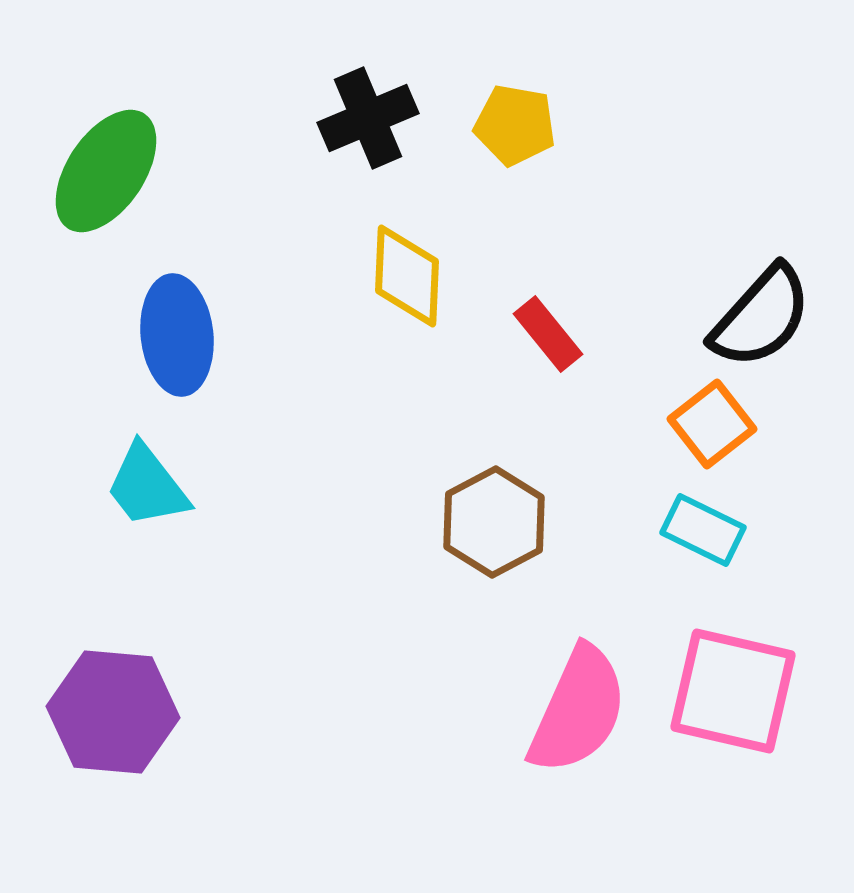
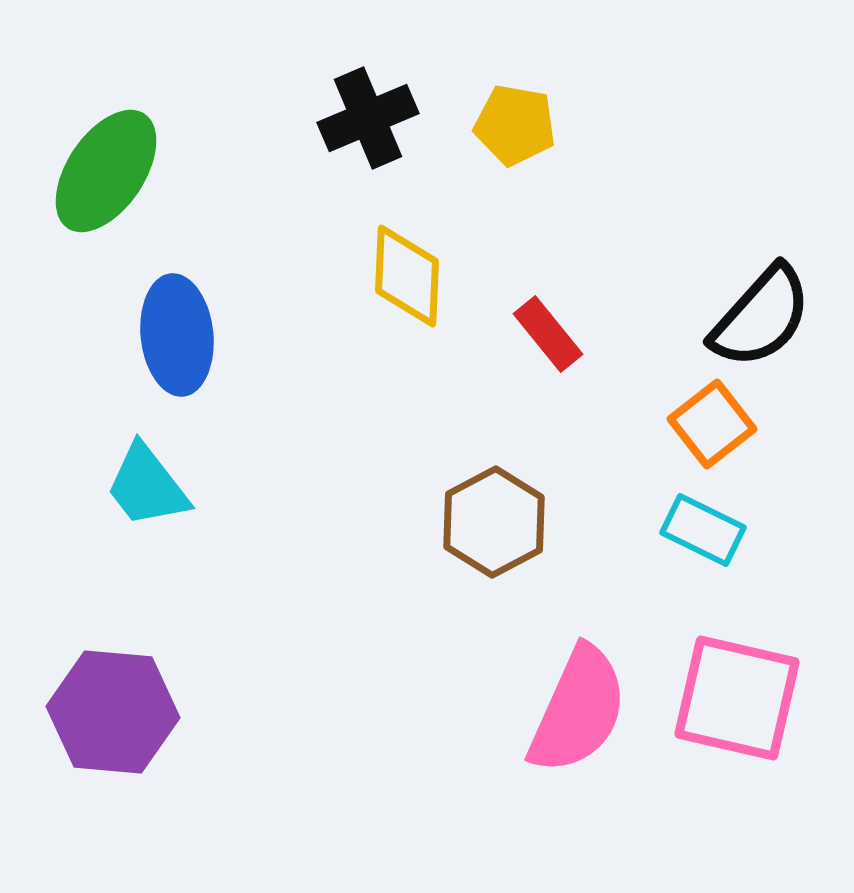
pink square: moved 4 px right, 7 px down
